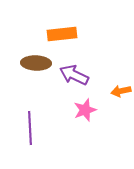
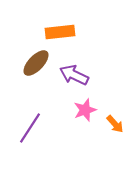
orange rectangle: moved 2 px left, 2 px up
brown ellipse: rotated 48 degrees counterclockwise
orange arrow: moved 6 px left, 33 px down; rotated 120 degrees counterclockwise
purple line: rotated 36 degrees clockwise
